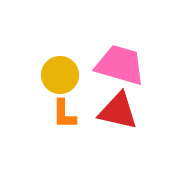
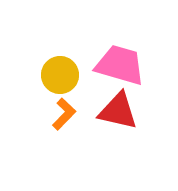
orange L-shape: rotated 136 degrees counterclockwise
